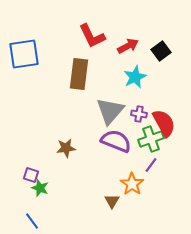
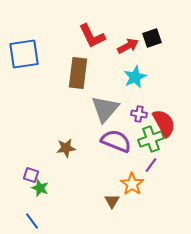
black square: moved 9 px left, 13 px up; rotated 18 degrees clockwise
brown rectangle: moved 1 px left, 1 px up
gray triangle: moved 5 px left, 2 px up
